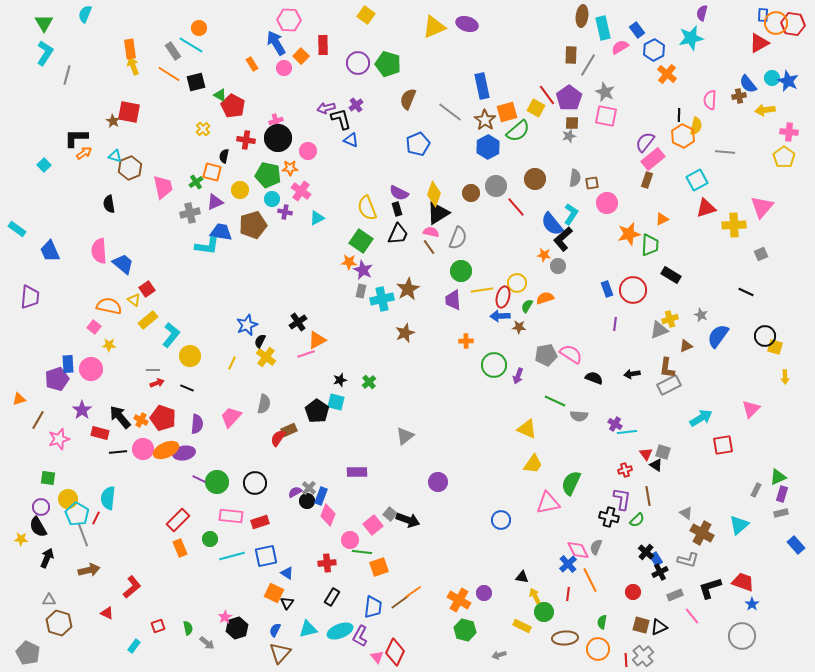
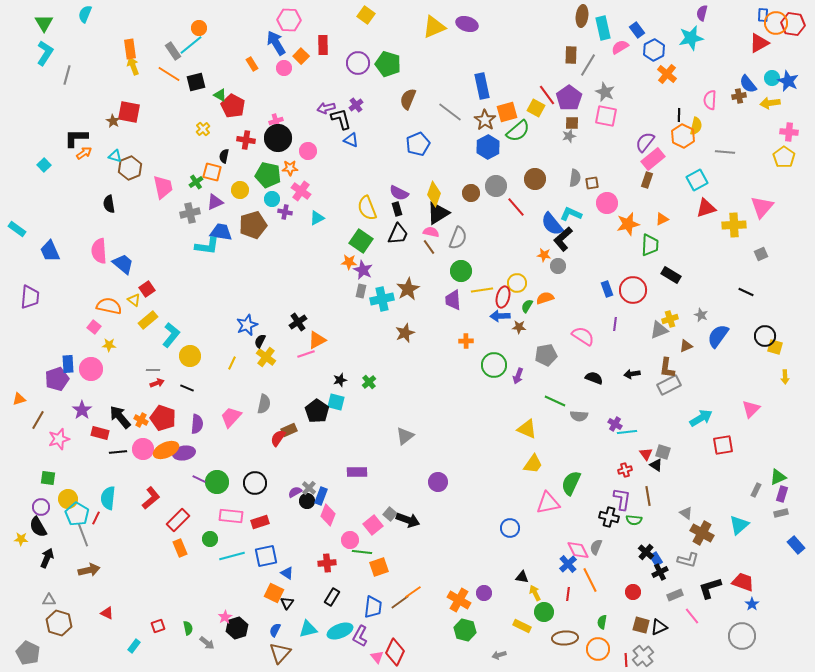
cyan line at (191, 45): rotated 70 degrees counterclockwise
yellow arrow at (765, 110): moved 5 px right, 7 px up
cyan L-shape at (571, 214): rotated 100 degrees counterclockwise
orange star at (629, 234): moved 1 px left, 10 px up
pink semicircle at (571, 354): moved 12 px right, 18 px up
blue circle at (501, 520): moved 9 px right, 8 px down
green semicircle at (637, 520): moved 3 px left; rotated 49 degrees clockwise
red L-shape at (132, 587): moved 19 px right, 89 px up
yellow arrow at (535, 596): moved 3 px up
